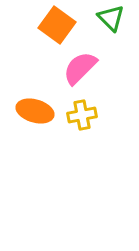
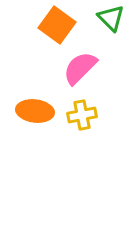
orange ellipse: rotated 9 degrees counterclockwise
